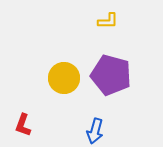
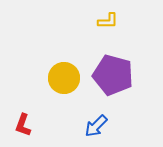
purple pentagon: moved 2 px right
blue arrow: moved 1 px right, 5 px up; rotated 30 degrees clockwise
